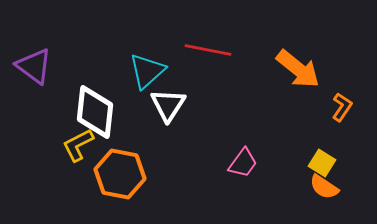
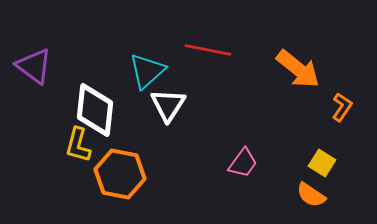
white diamond: moved 2 px up
yellow L-shape: rotated 48 degrees counterclockwise
orange semicircle: moved 13 px left, 8 px down
